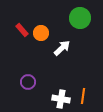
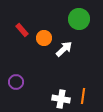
green circle: moved 1 px left, 1 px down
orange circle: moved 3 px right, 5 px down
white arrow: moved 2 px right, 1 px down
purple circle: moved 12 px left
